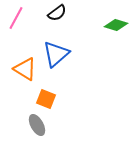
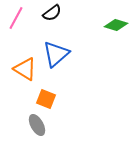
black semicircle: moved 5 px left
